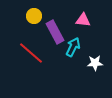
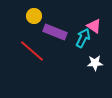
pink triangle: moved 11 px right, 6 px down; rotated 28 degrees clockwise
purple rectangle: rotated 40 degrees counterclockwise
cyan arrow: moved 10 px right, 9 px up
red line: moved 1 px right, 2 px up
